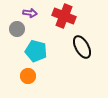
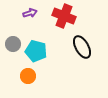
purple arrow: rotated 24 degrees counterclockwise
gray circle: moved 4 px left, 15 px down
